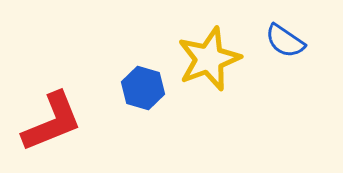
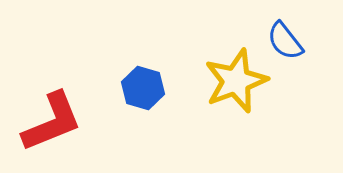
blue semicircle: rotated 18 degrees clockwise
yellow star: moved 27 px right, 22 px down
